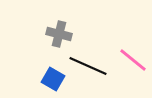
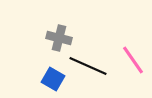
gray cross: moved 4 px down
pink line: rotated 16 degrees clockwise
